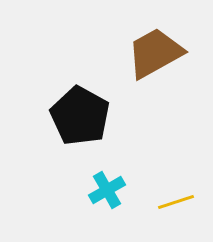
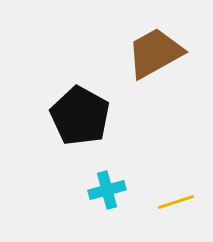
cyan cross: rotated 15 degrees clockwise
